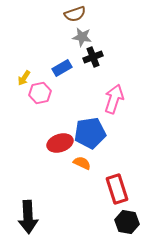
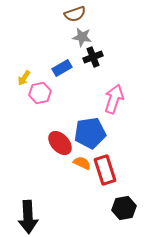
red ellipse: rotated 65 degrees clockwise
red rectangle: moved 12 px left, 19 px up
black hexagon: moved 3 px left, 14 px up; rotated 20 degrees counterclockwise
